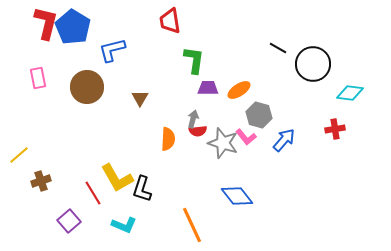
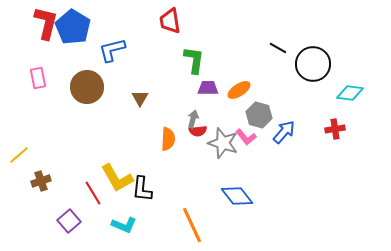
blue arrow: moved 8 px up
black L-shape: rotated 12 degrees counterclockwise
